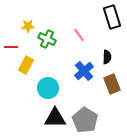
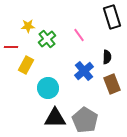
green cross: rotated 24 degrees clockwise
